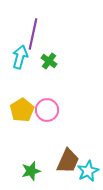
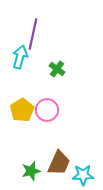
green cross: moved 8 px right, 8 px down
brown trapezoid: moved 9 px left, 2 px down
cyan star: moved 5 px left, 4 px down; rotated 25 degrees clockwise
